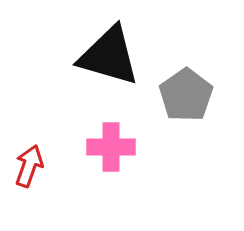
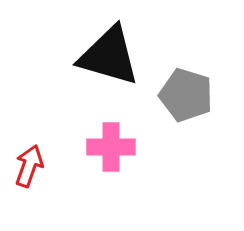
gray pentagon: rotated 20 degrees counterclockwise
